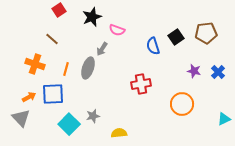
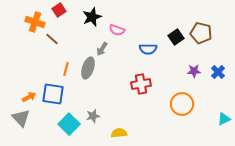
brown pentagon: moved 5 px left; rotated 20 degrees clockwise
blue semicircle: moved 5 px left, 3 px down; rotated 72 degrees counterclockwise
orange cross: moved 42 px up
purple star: rotated 16 degrees counterclockwise
blue square: rotated 10 degrees clockwise
